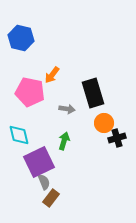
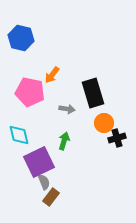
brown rectangle: moved 1 px up
